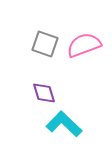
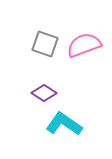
purple diamond: rotated 40 degrees counterclockwise
cyan L-shape: rotated 9 degrees counterclockwise
